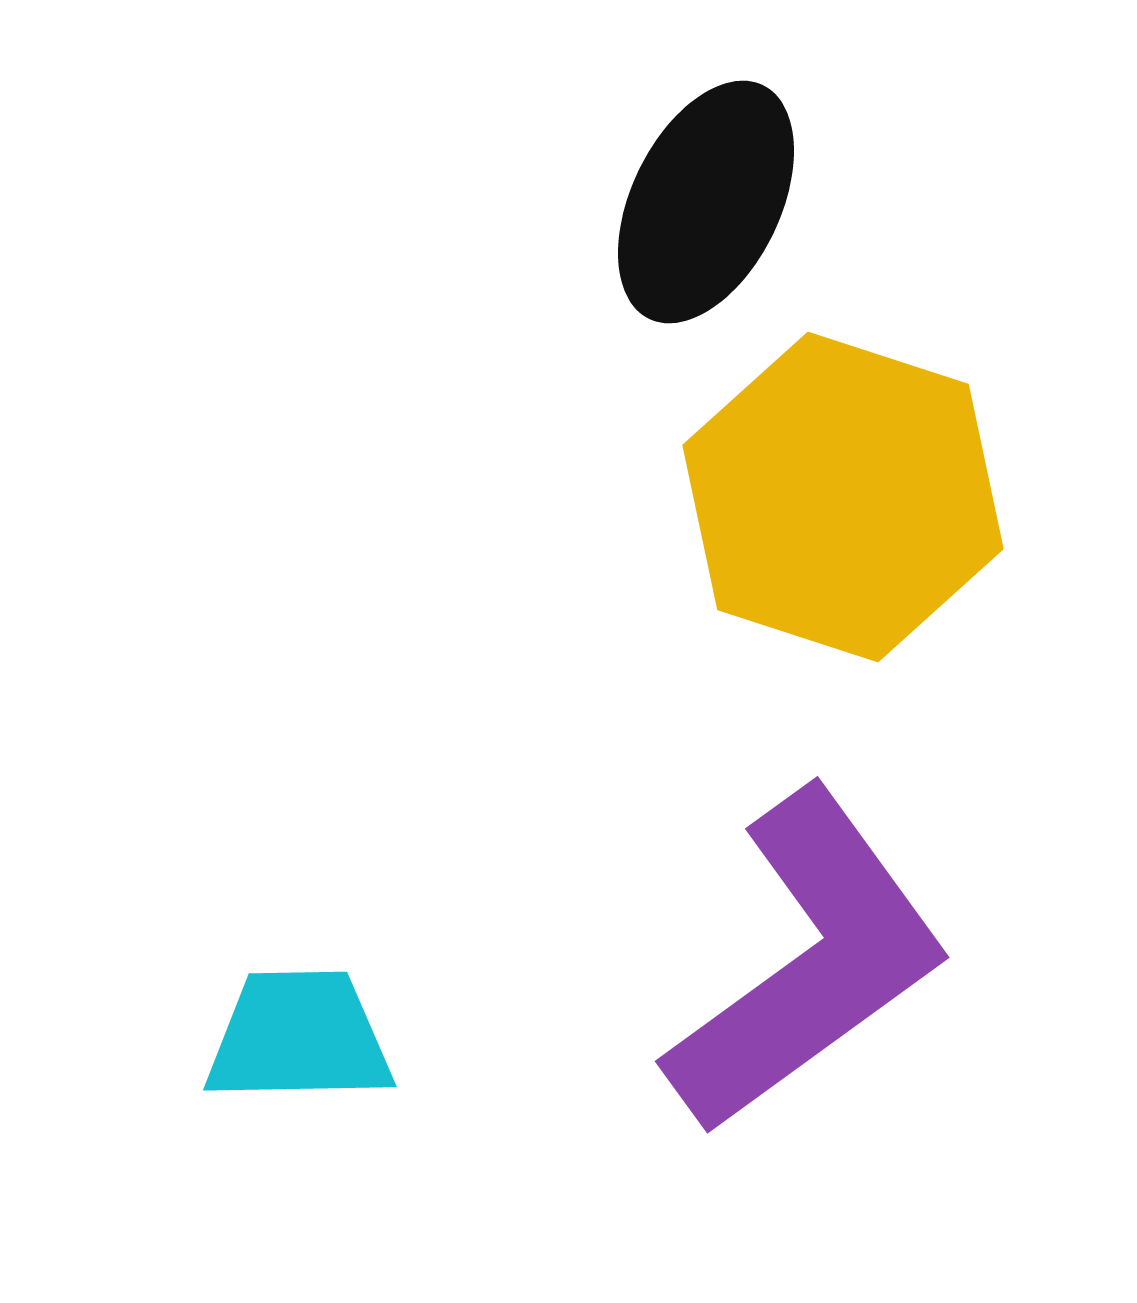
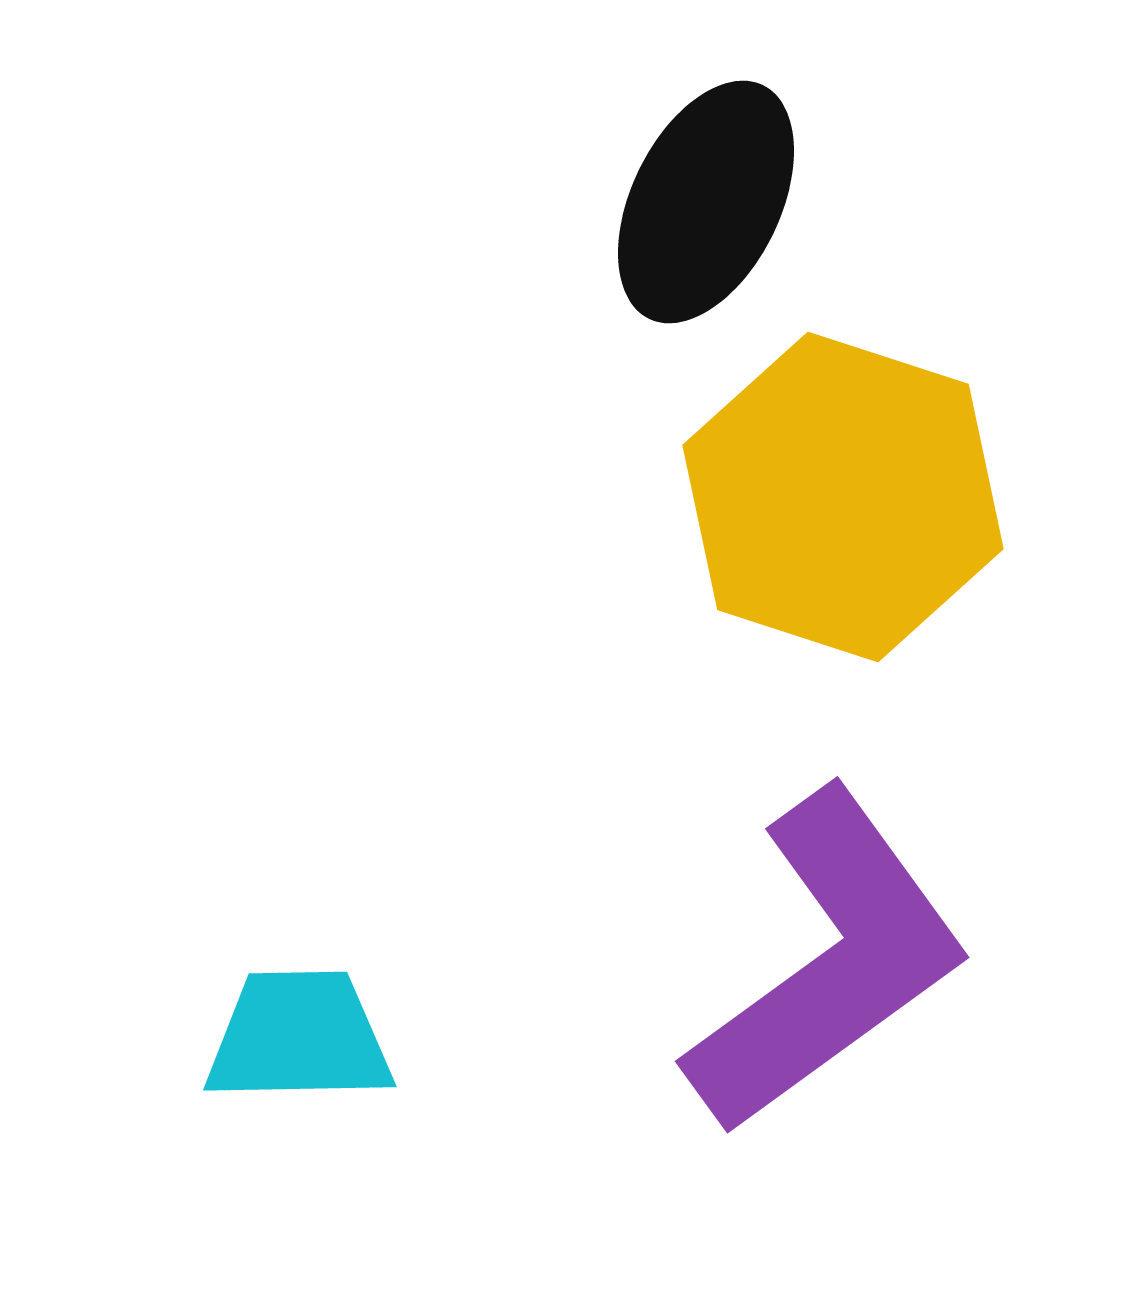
purple L-shape: moved 20 px right
